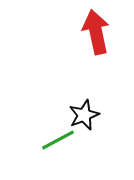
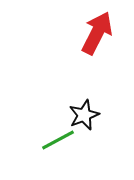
red arrow: moved 1 px right, 1 px down; rotated 39 degrees clockwise
